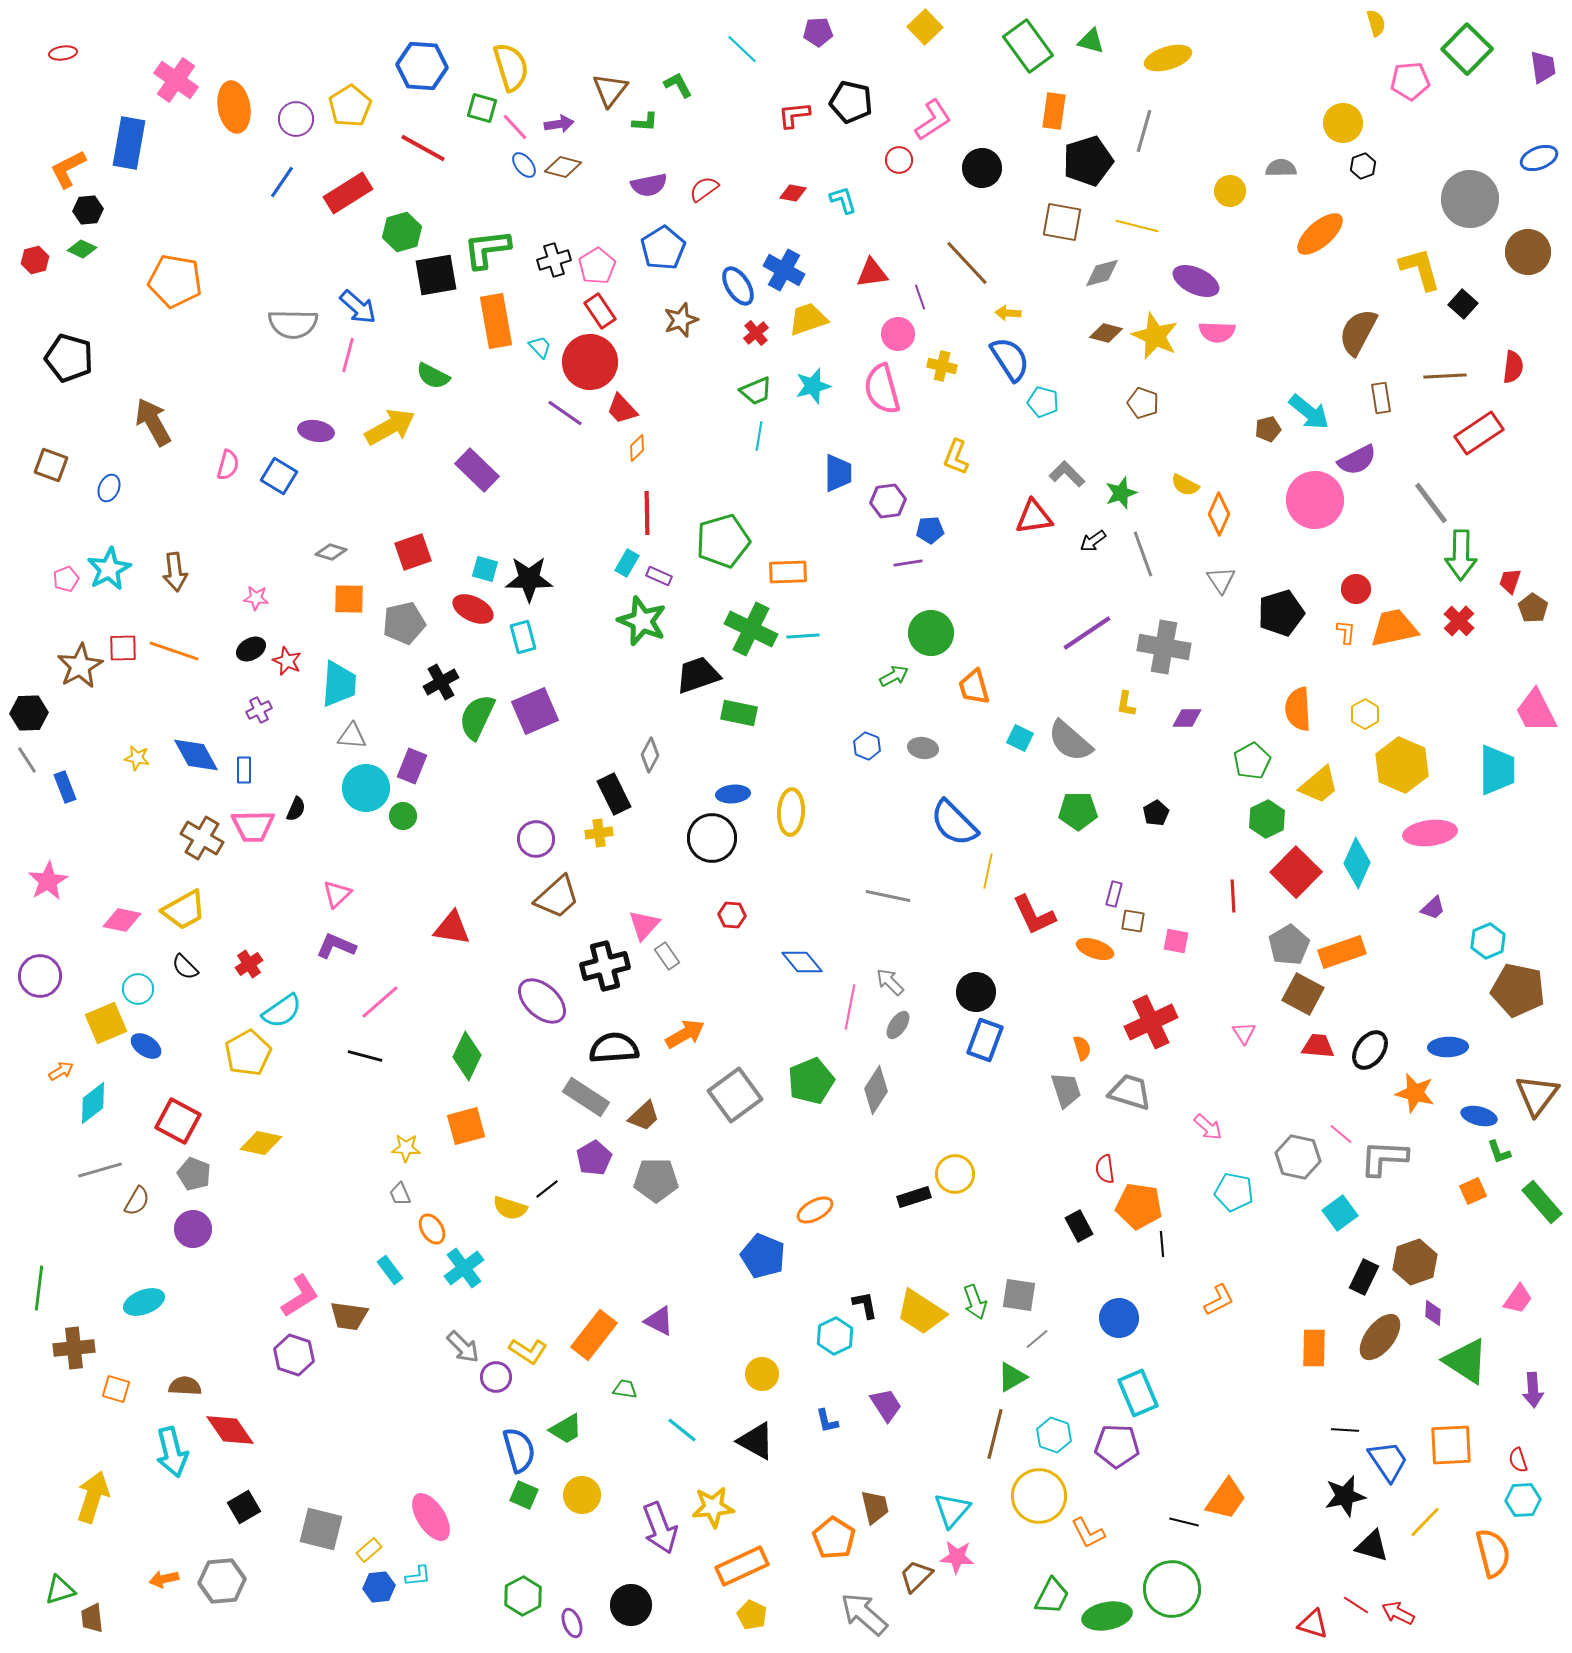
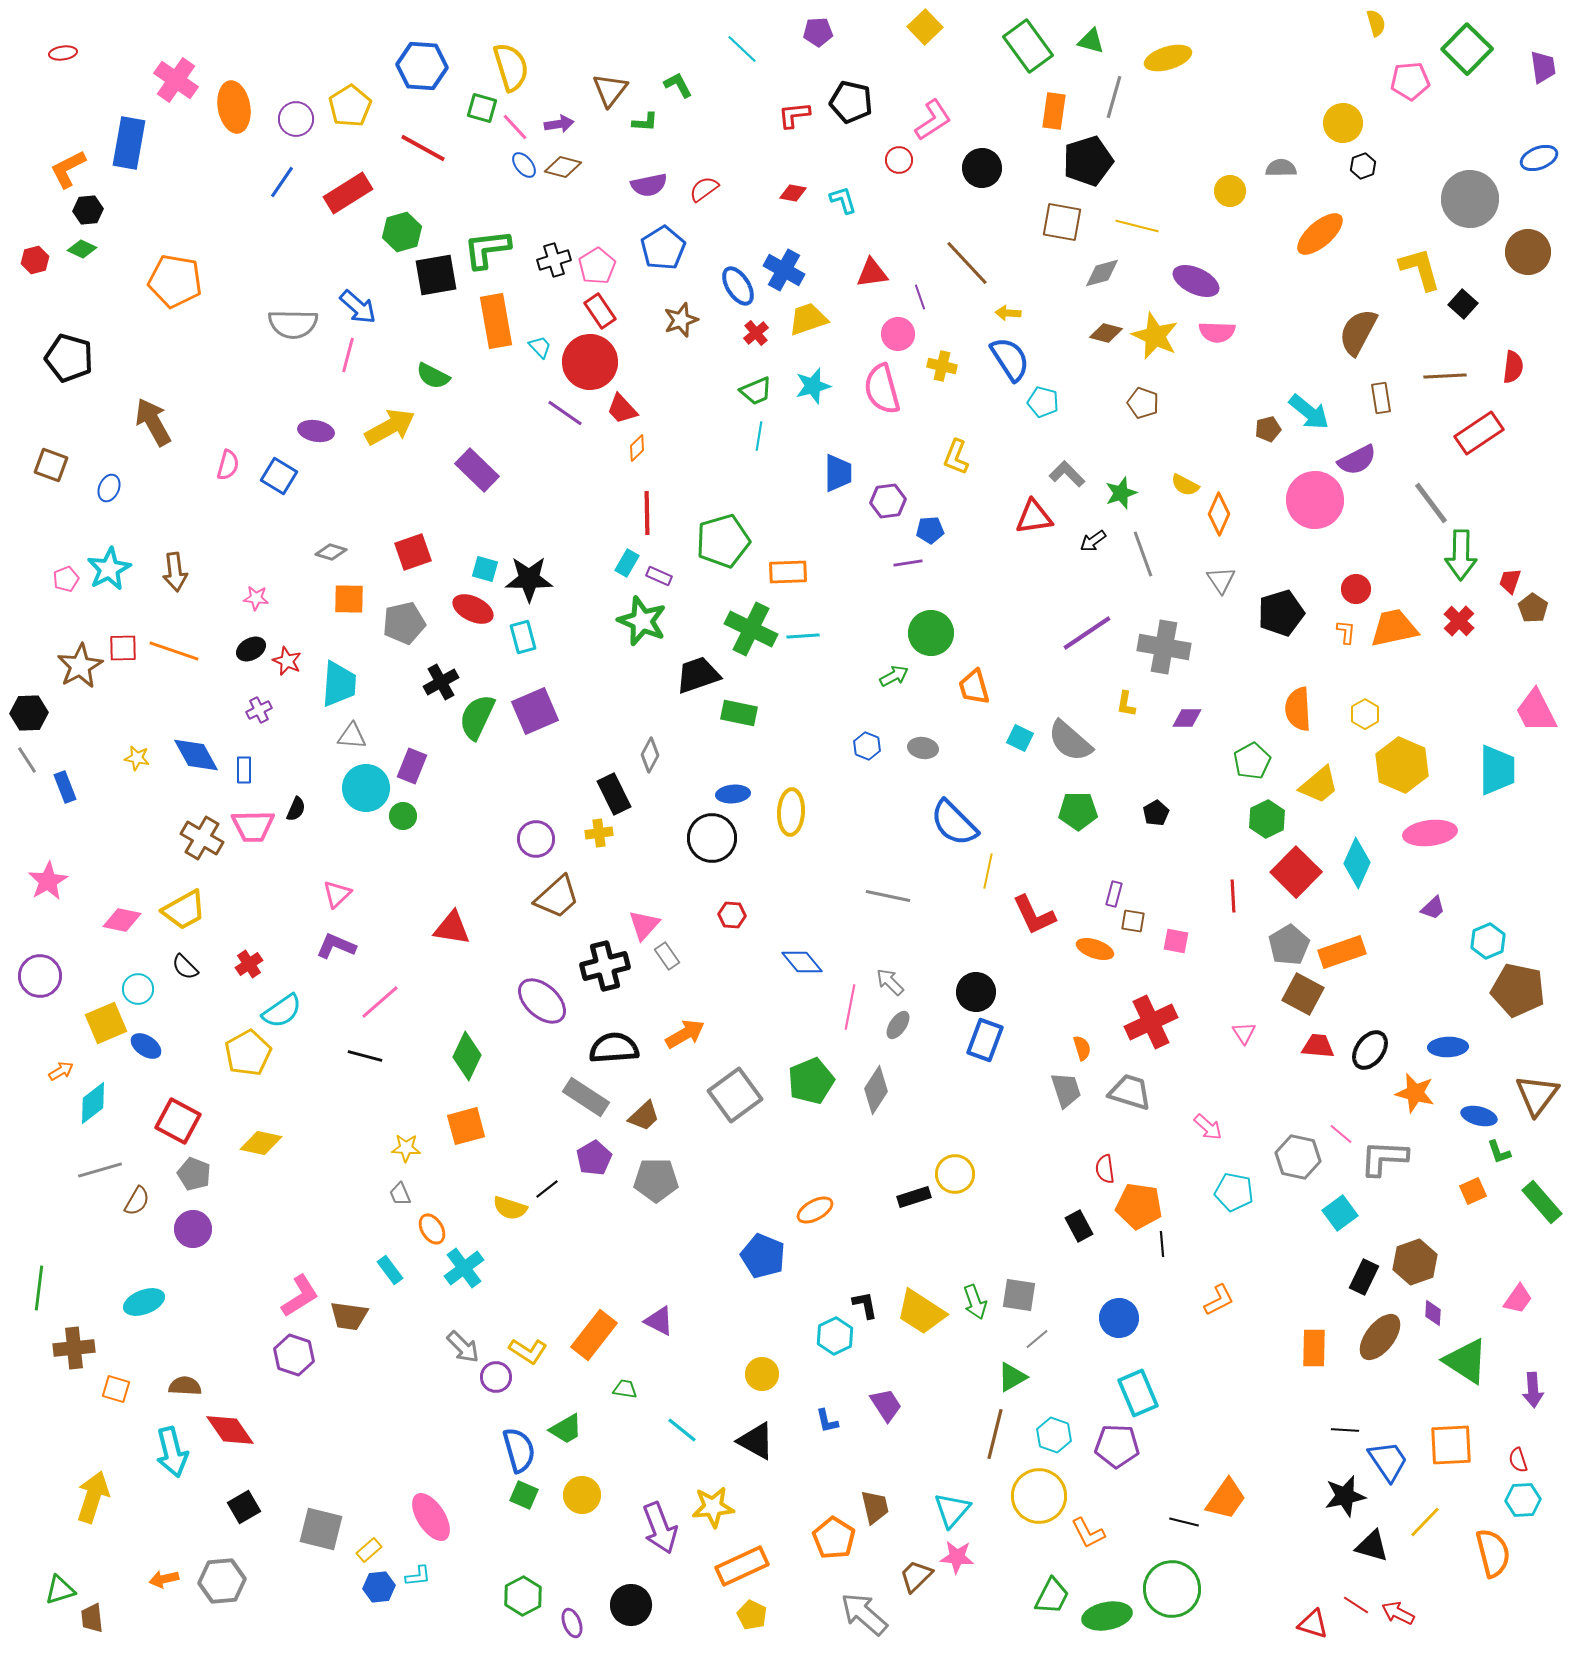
gray line at (1144, 131): moved 30 px left, 34 px up
